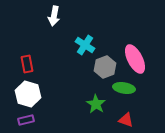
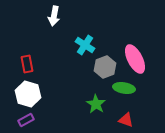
purple rectangle: rotated 14 degrees counterclockwise
